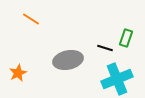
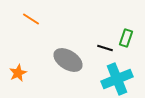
gray ellipse: rotated 44 degrees clockwise
